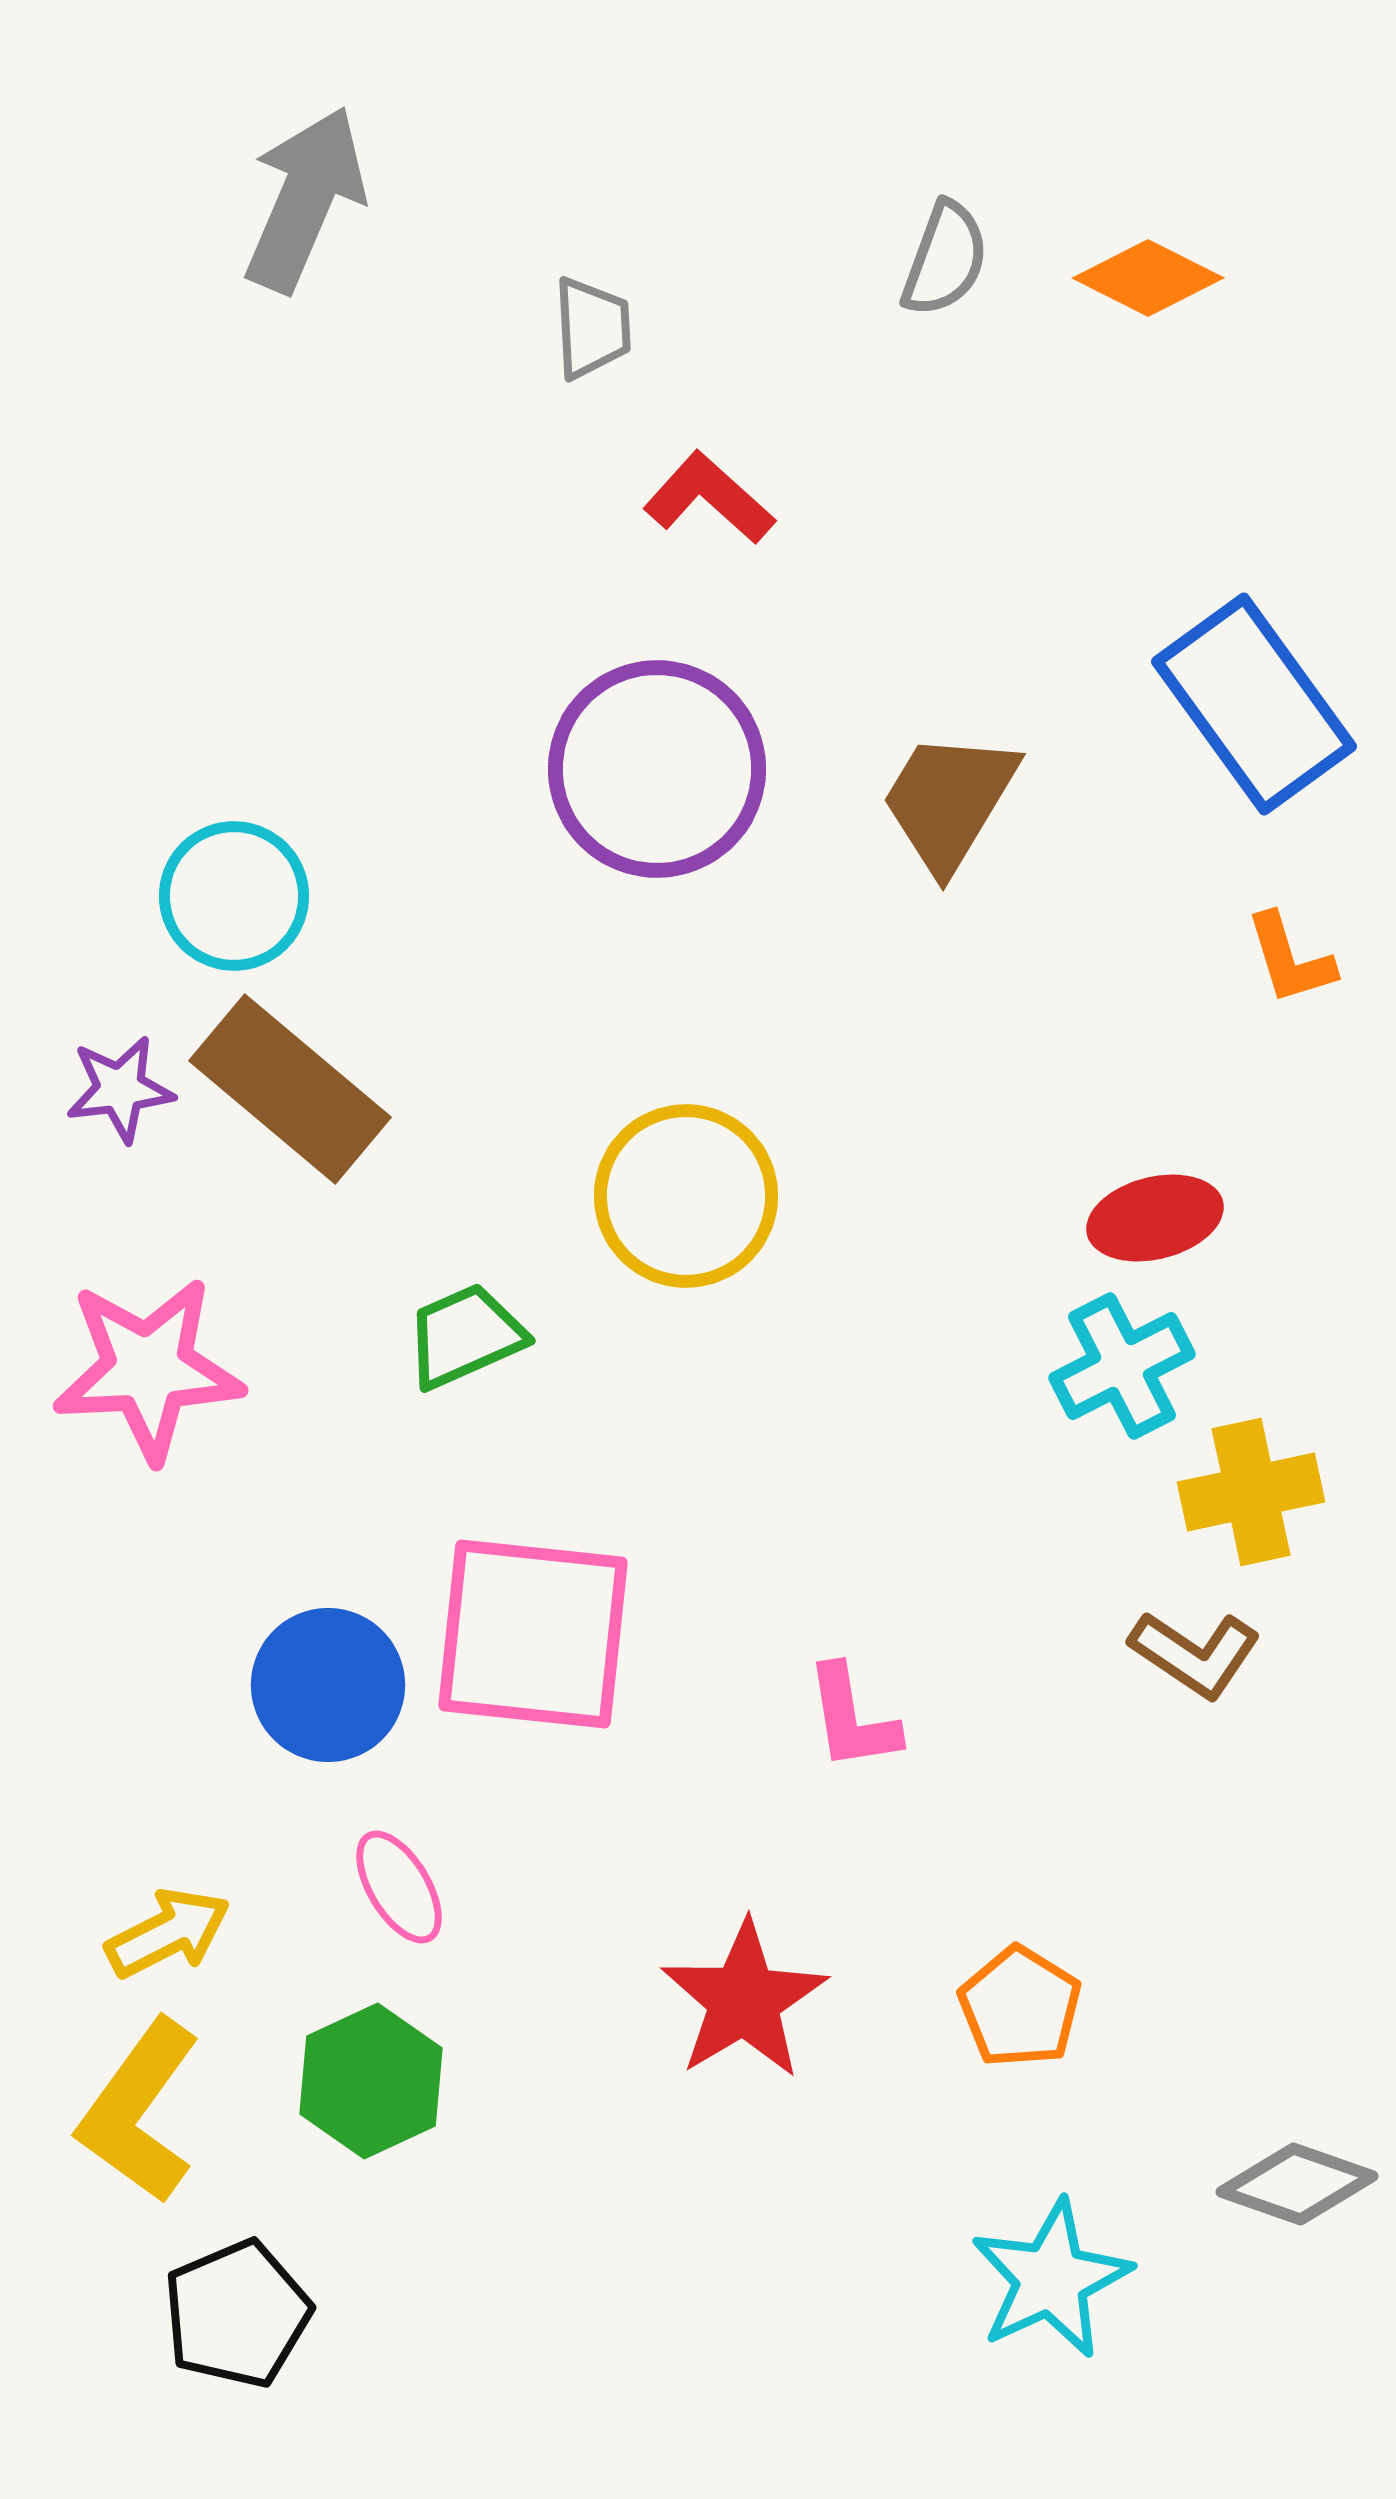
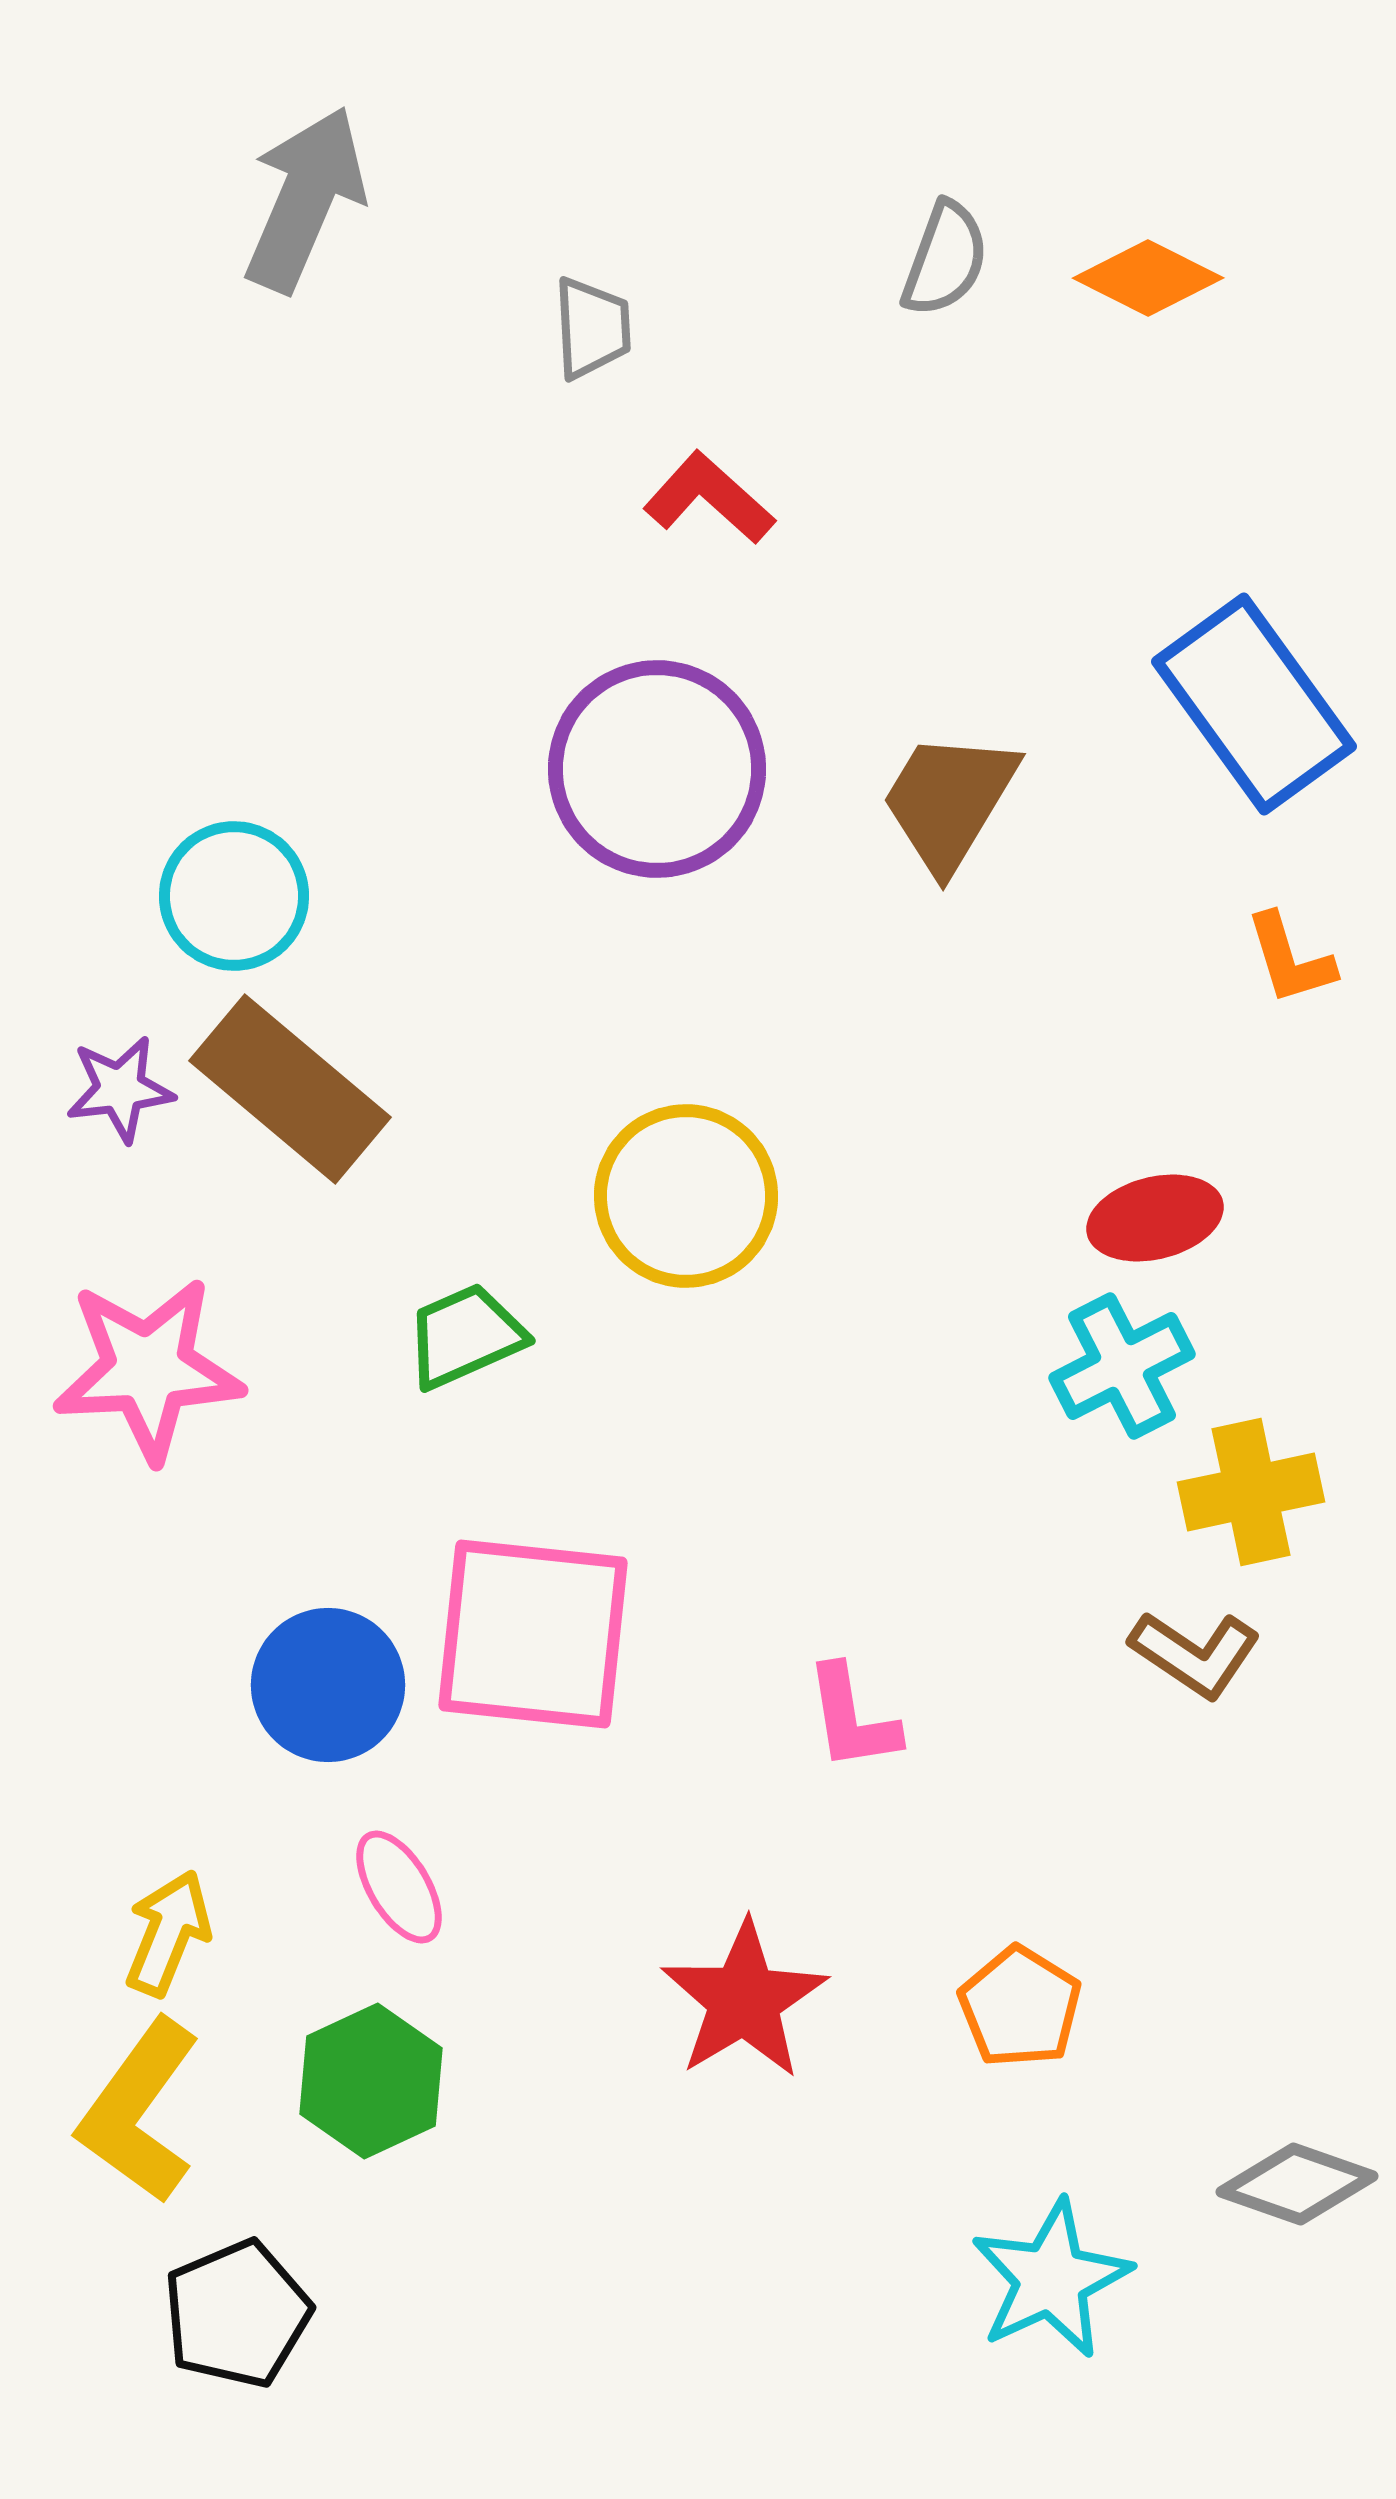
yellow arrow: rotated 41 degrees counterclockwise
